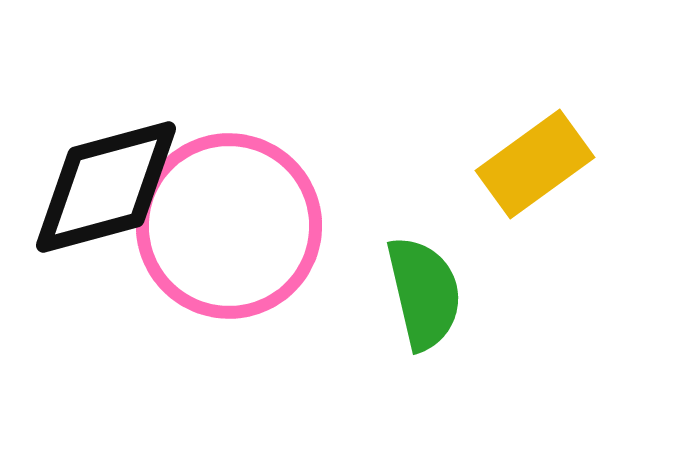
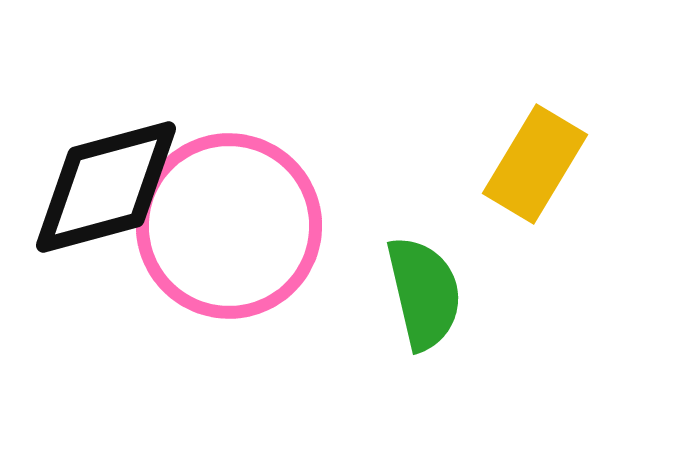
yellow rectangle: rotated 23 degrees counterclockwise
